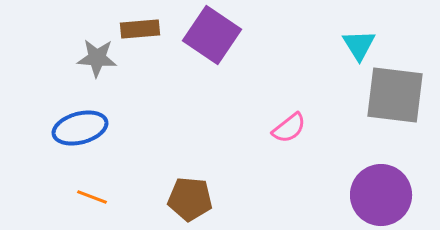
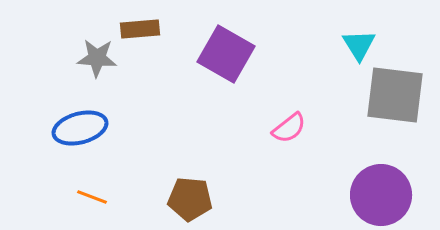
purple square: moved 14 px right, 19 px down; rotated 4 degrees counterclockwise
